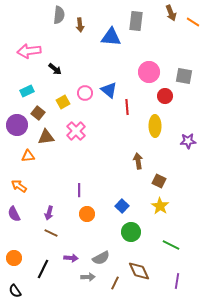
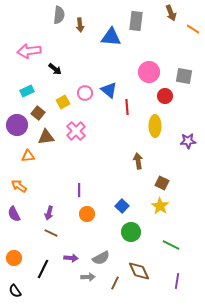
orange line at (193, 22): moved 7 px down
brown square at (159, 181): moved 3 px right, 2 px down
